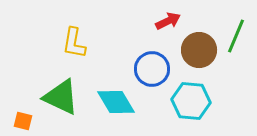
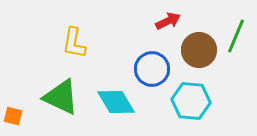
orange square: moved 10 px left, 5 px up
